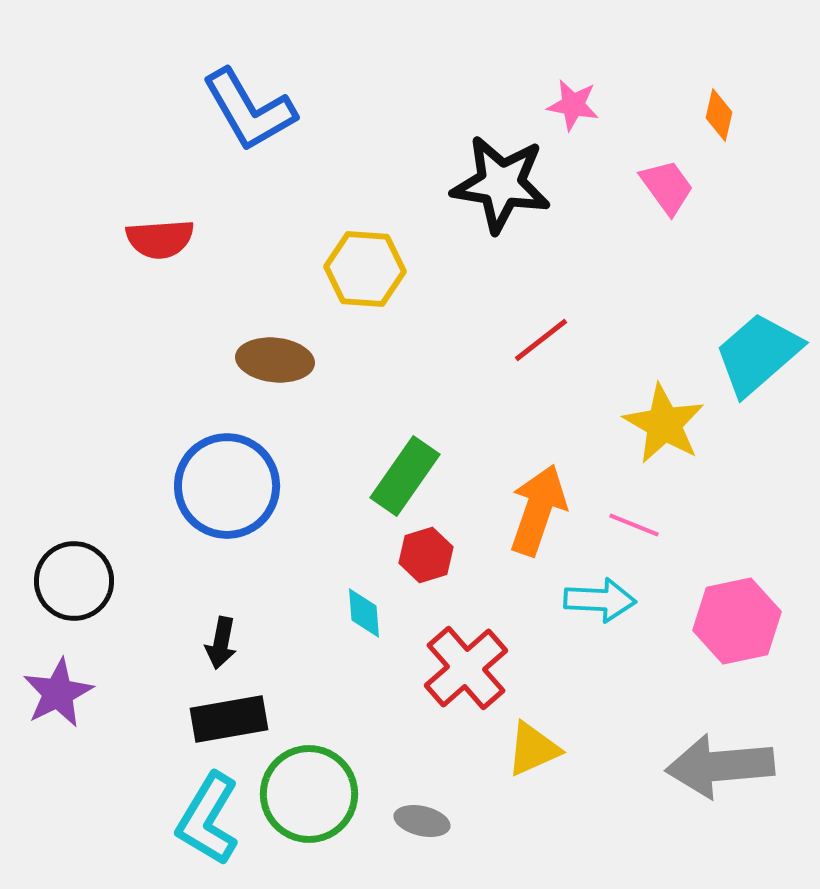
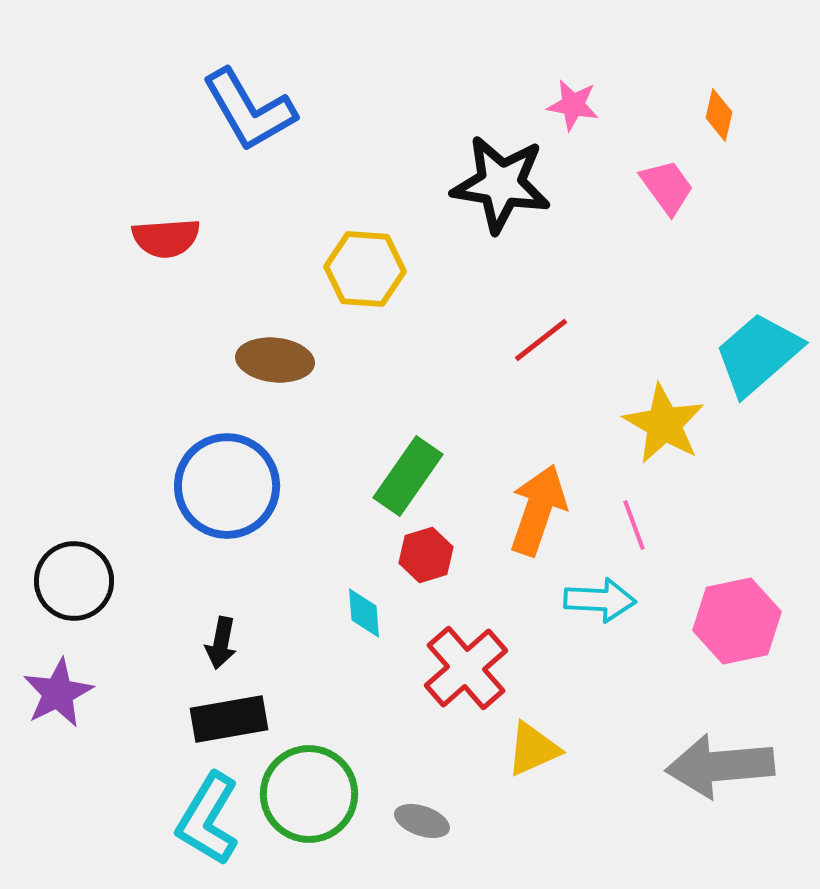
red semicircle: moved 6 px right, 1 px up
green rectangle: moved 3 px right
pink line: rotated 48 degrees clockwise
gray ellipse: rotated 6 degrees clockwise
